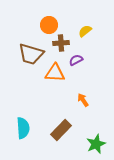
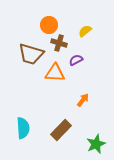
brown cross: moved 2 px left; rotated 21 degrees clockwise
orange arrow: rotated 72 degrees clockwise
